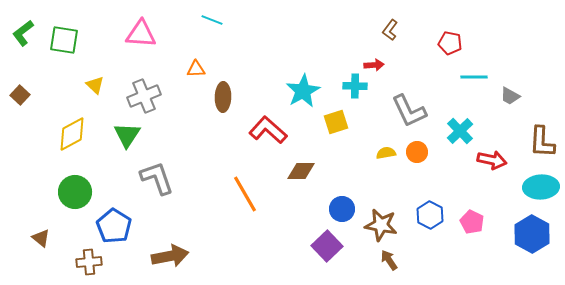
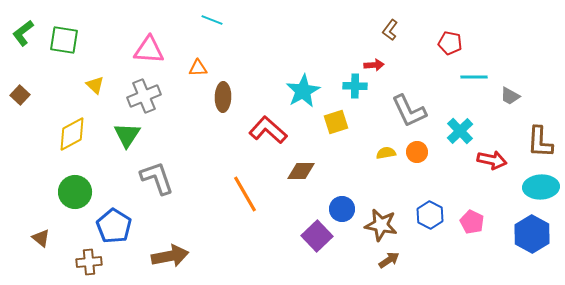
pink triangle at (141, 34): moved 8 px right, 16 px down
orange triangle at (196, 69): moved 2 px right, 1 px up
brown L-shape at (542, 142): moved 2 px left
purple square at (327, 246): moved 10 px left, 10 px up
brown arrow at (389, 260): rotated 90 degrees clockwise
